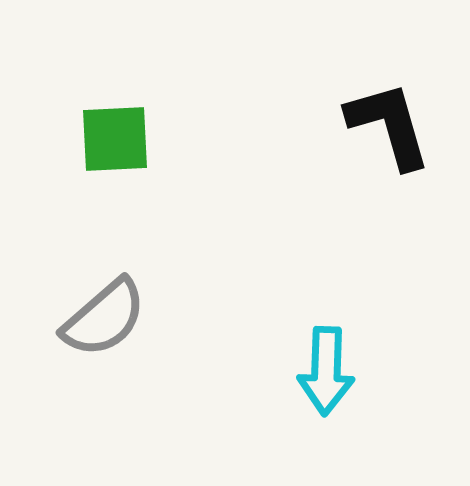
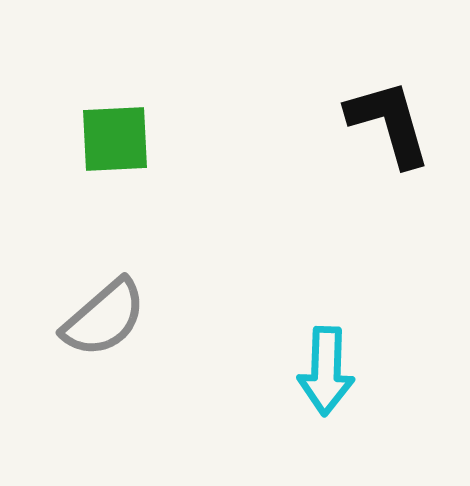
black L-shape: moved 2 px up
